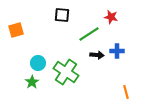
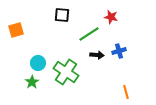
blue cross: moved 2 px right; rotated 16 degrees counterclockwise
